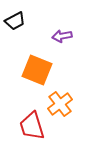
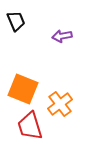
black trapezoid: moved 1 px right; rotated 85 degrees counterclockwise
orange square: moved 14 px left, 19 px down
red trapezoid: moved 2 px left
